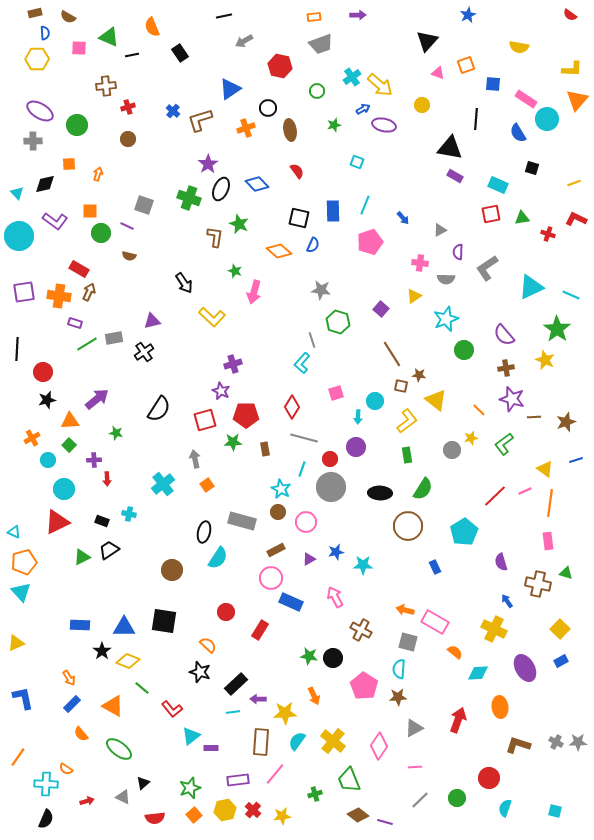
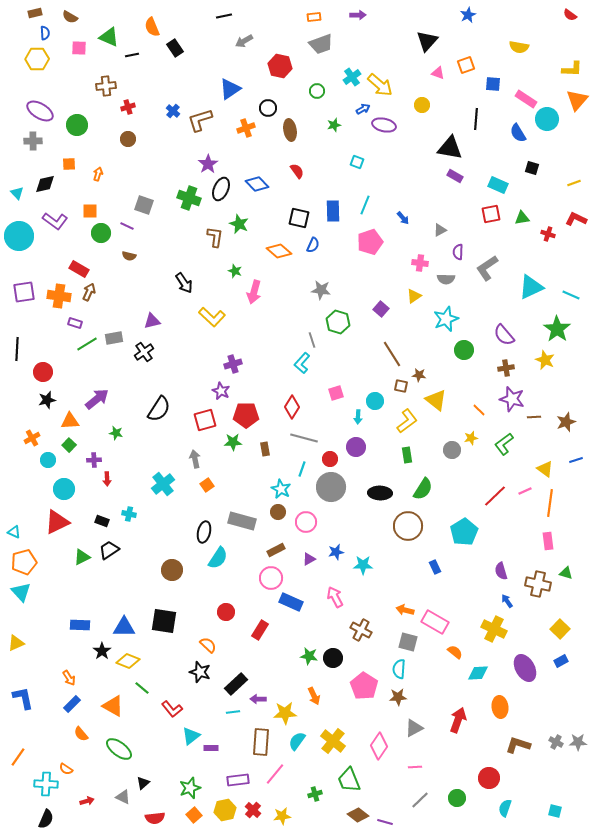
brown semicircle at (68, 17): moved 2 px right
black rectangle at (180, 53): moved 5 px left, 5 px up
purple semicircle at (501, 562): moved 9 px down
